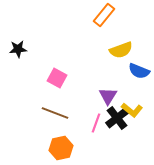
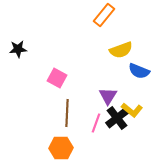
brown line: moved 12 px right; rotated 72 degrees clockwise
orange hexagon: rotated 10 degrees clockwise
